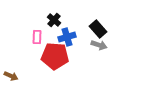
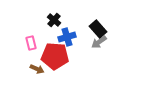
pink rectangle: moved 6 px left, 6 px down; rotated 16 degrees counterclockwise
gray arrow: moved 3 px up; rotated 126 degrees clockwise
brown arrow: moved 26 px right, 7 px up
